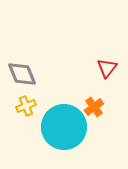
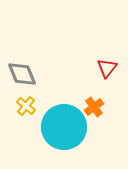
yellow cross: rotated 30 degrees counterclockwise
